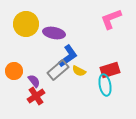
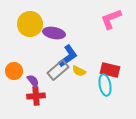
yellow circle: moved 4 px right
red rectangle: rotated 30 degrees clockwise
purple semicircle: moved 1 px left
red cross: rotated 30 degrees clockwise
